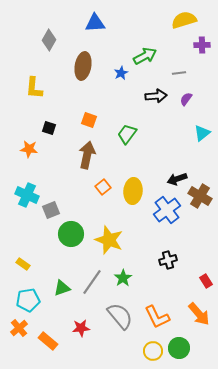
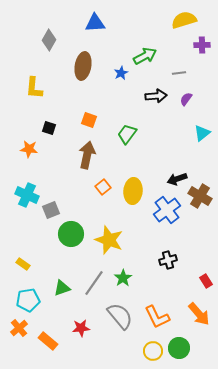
gray line at (92, 282): moved 2 px right, 1 px down
